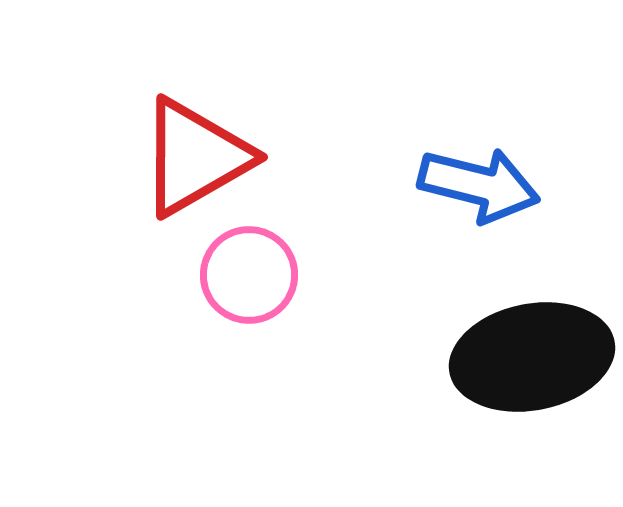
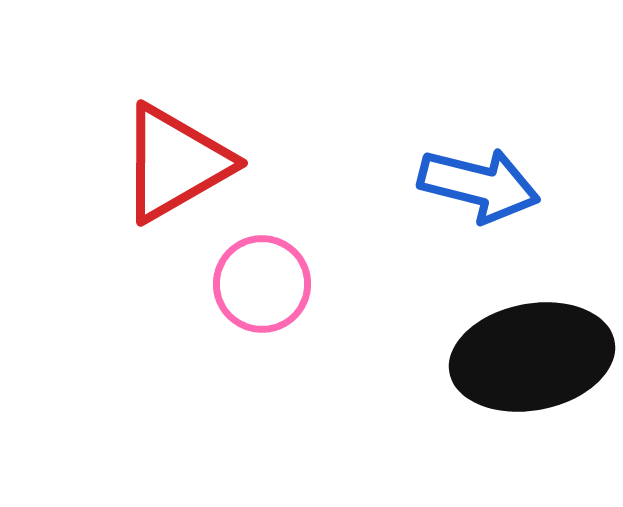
red triangle: moved 20 px left, 6 px down
pink circle: moved 13 px right, 9 px down
